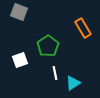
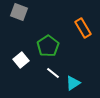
white square: moved 1 px right; rotated 21 degrees counterclockwise
white line: moved 2 px left; rotated 40 degrees counterclockwise
